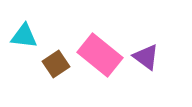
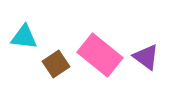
cyan triangle: moved 1 px down
